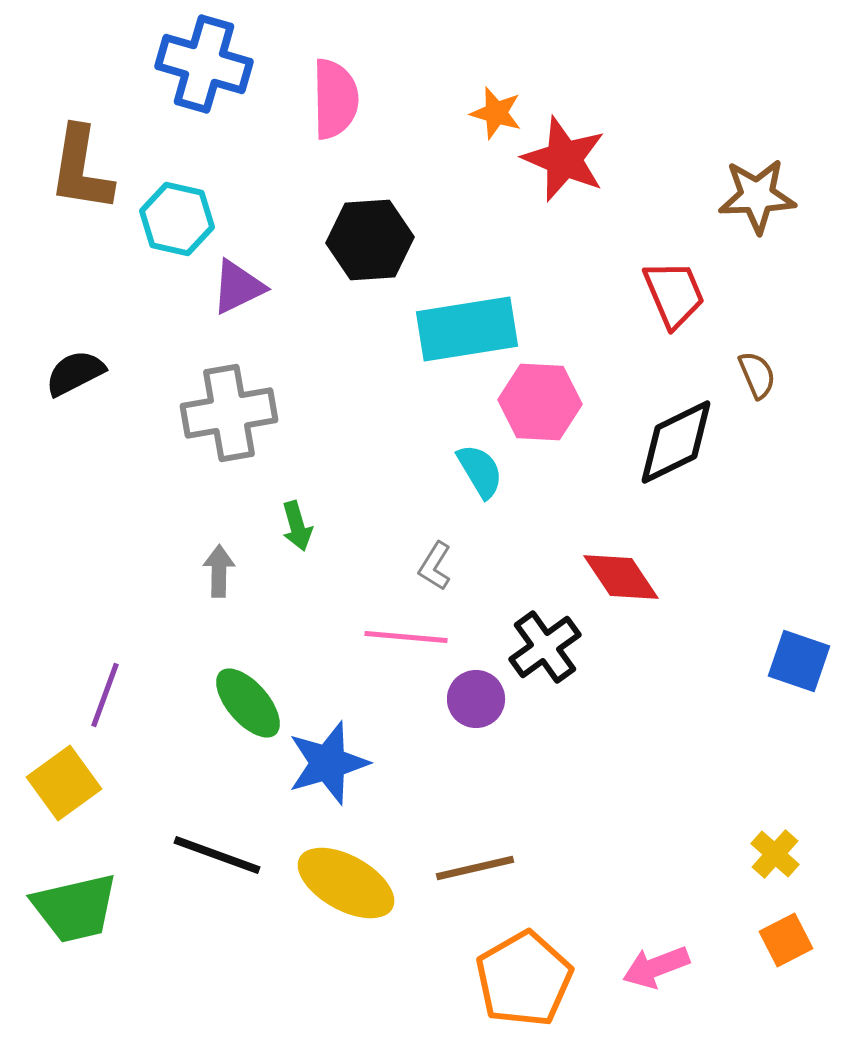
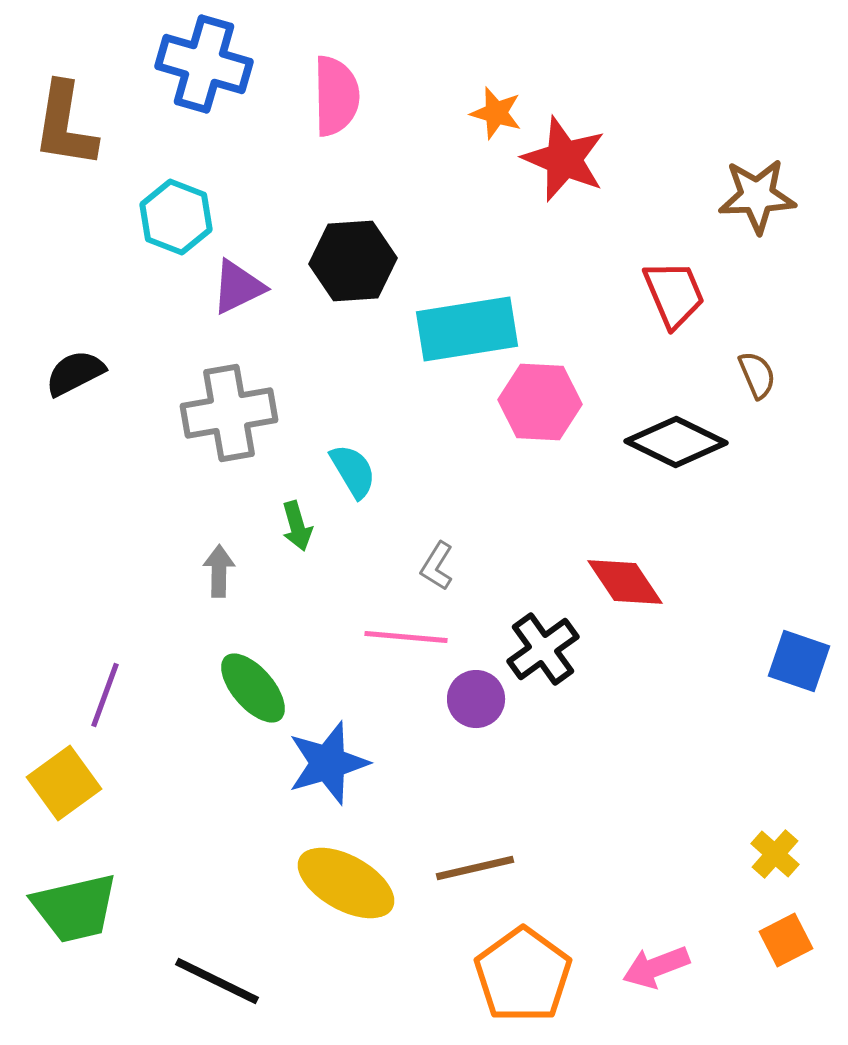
pink semicircle: moved 1 px right, 3 px up
brown L-shape: moved 16 px left, 44 px up
cyan hexagon: moved 1 px left, 2 px up; rotated 8 degrees clockwise
black hexagon: moved 17 px left, 21 px down
black diamond: rotated 52 degrees clockwise
cyan semicircle: moved 127 px left
gray L-shape: moved 2 px right
red diamond: moved 4 px right, 5 px down
black cross: moved 2 px left, 2 px down
green ellipse: moved 5 px right, 15 px up
black line: moved 126 px down; rotated 6 degrees clockwise
orange pentagon: moved 1 px left, 4 px up; rotated 6 degrees counterclockwise
